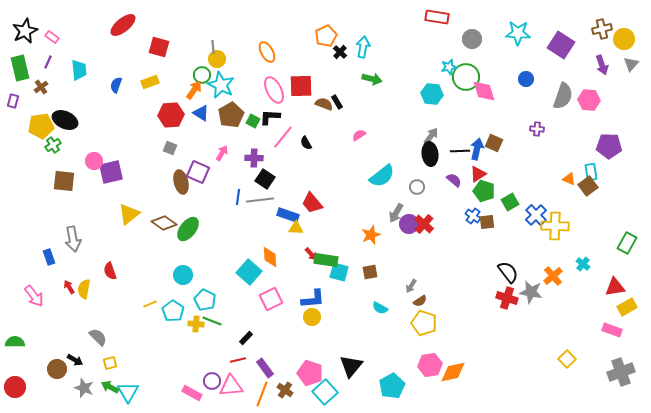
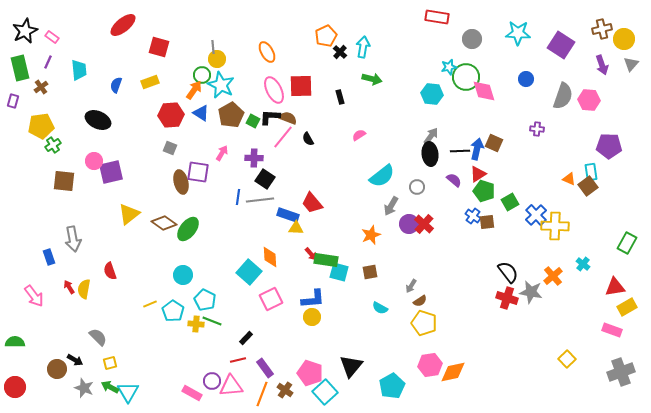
black rectangle at (337, 102): moved 3 px right, 5 px up; rotated 16 degrees clockwise
brown semicircle at (324, 104): moved 36 px left, 14 px down
black ellipse at (65, 120): moved 33 px right
black semicircle at (306, 143): moved 2 px right, 4 px up
purple square at (198, 172): rotated 15 degrees counterclockwise
gray arrow at (396, 213): moved 5 px left, 7 px up
